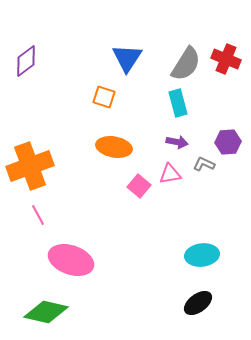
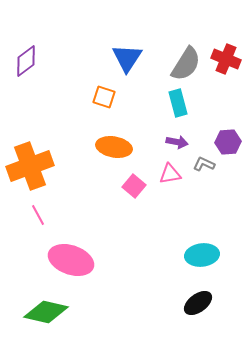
pink square: moved 5 px left
